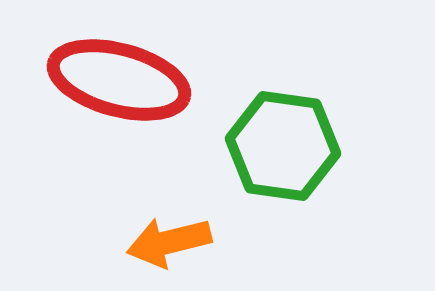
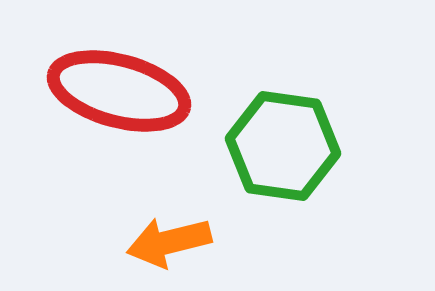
red ellipse: moved 11 px down
